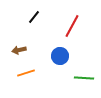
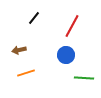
black line: moved 1 px down
blue circle: moved 6 px right, 1 px up
